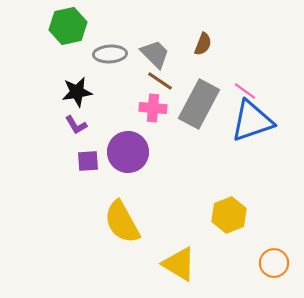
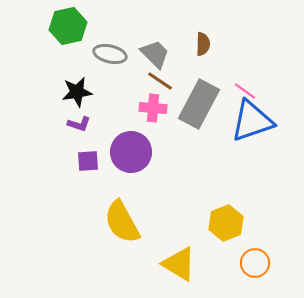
brown semicircle: rotated 20 degrees counterclockwise
gray ellipse: rotated 16 degrees clockwise
purple L-shape: moved 3 px right, 1 px up; rotated 40 degrees counterclockwise
purple circle: moved 3 px right
yellow hexagon: moved 3 px left, 8 px down
orange circle: moved 19 px left
